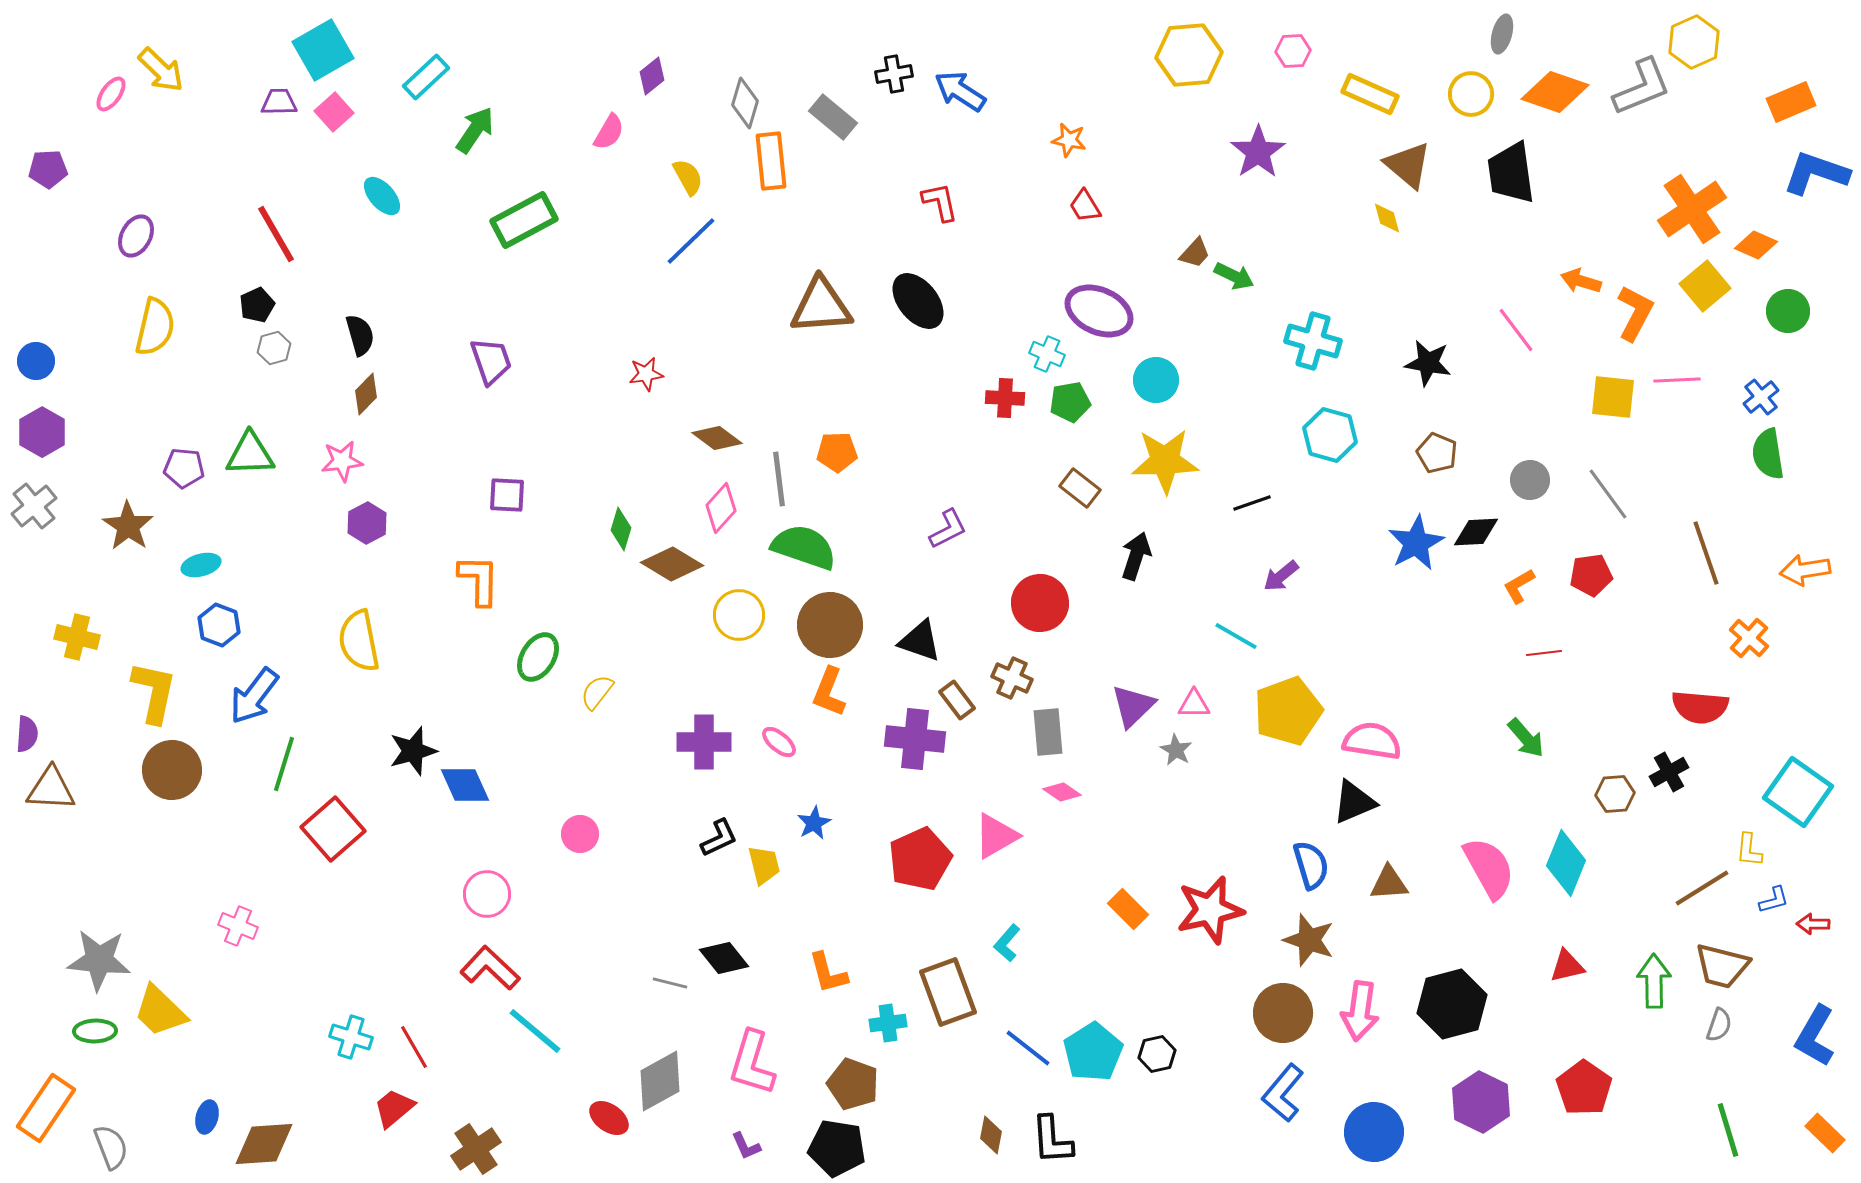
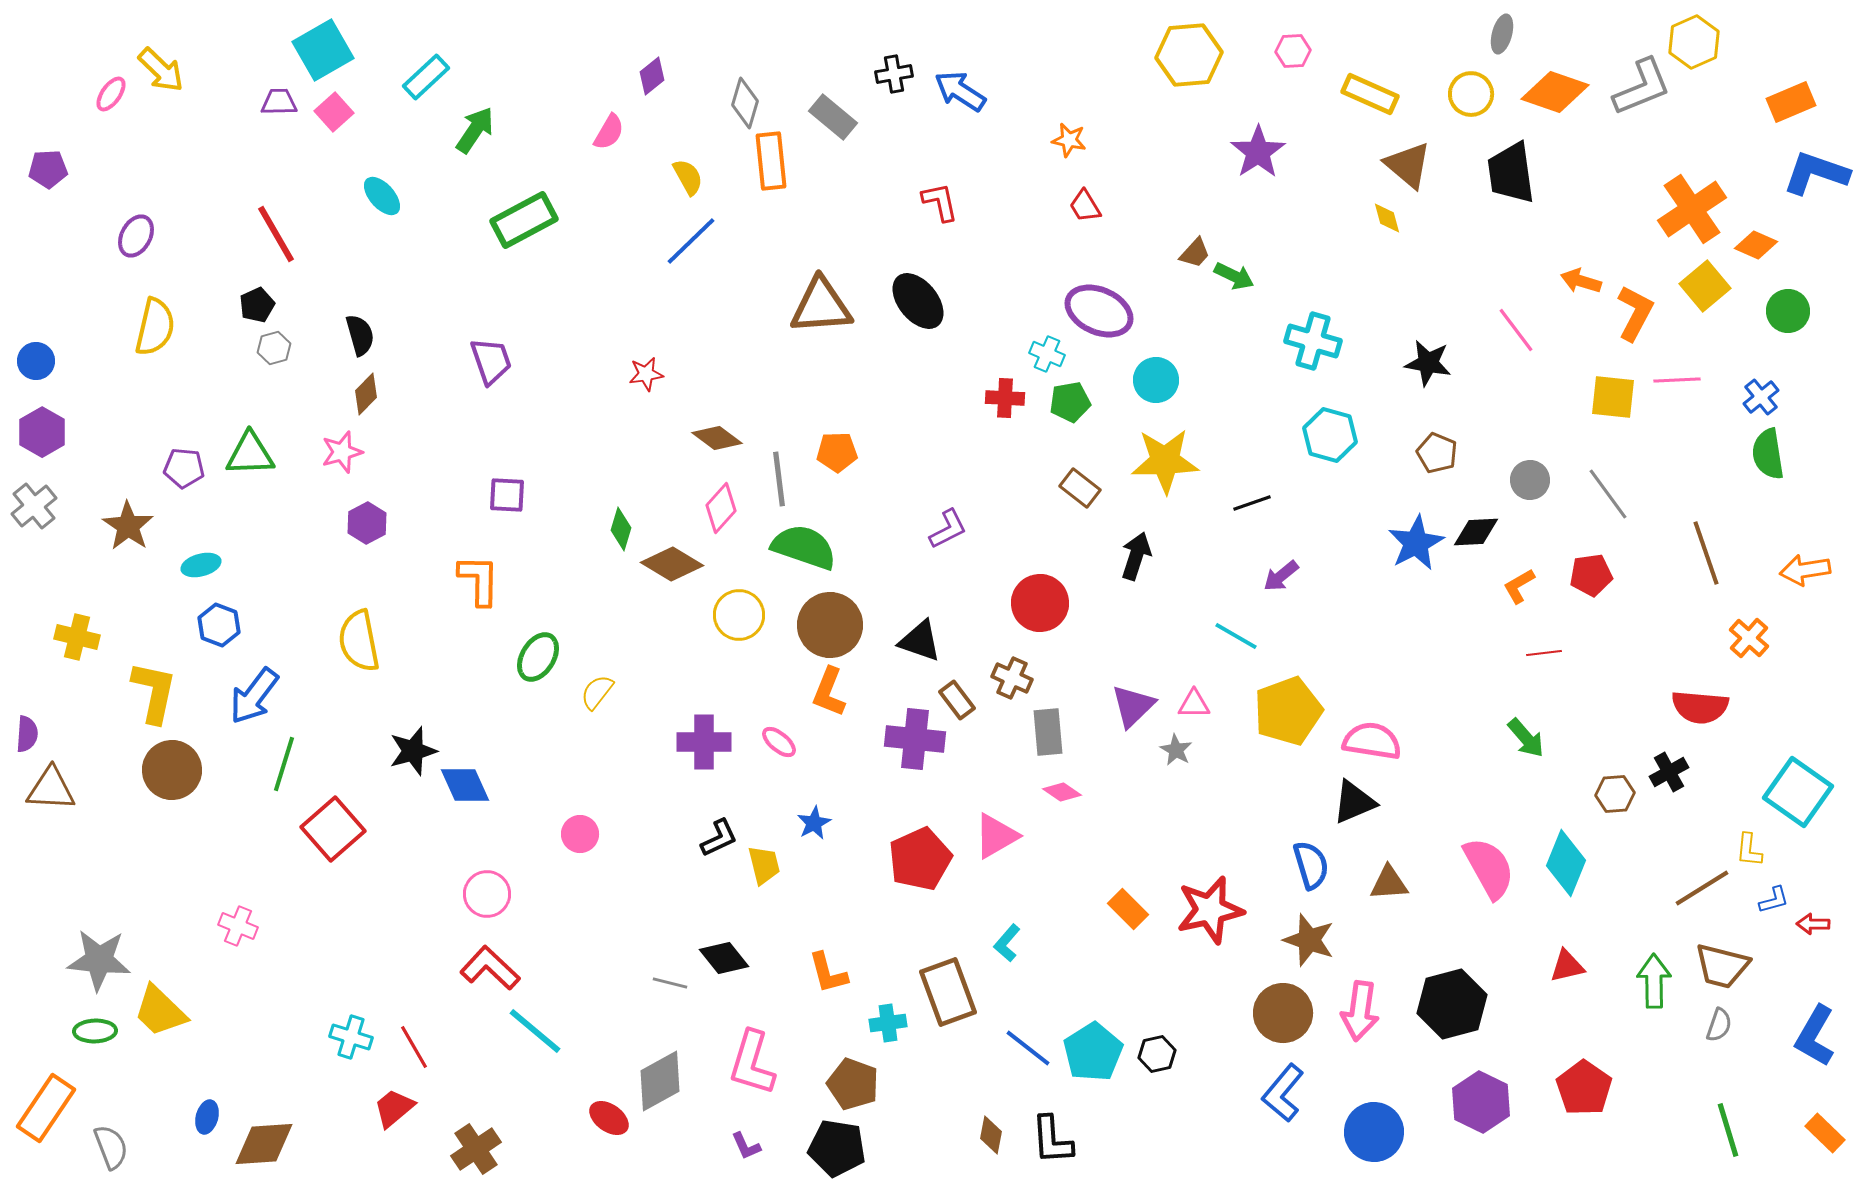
pink star at (342, 461): moved 9 px up; rotated 9 degrees counterclockwise
